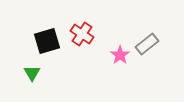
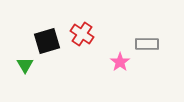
gray rectangle: rotated 40 degrees clockwise
pink star: moved 7 px down
green triangle: moved 7 px left, 8 px up
